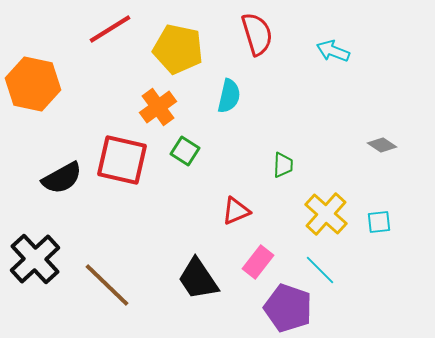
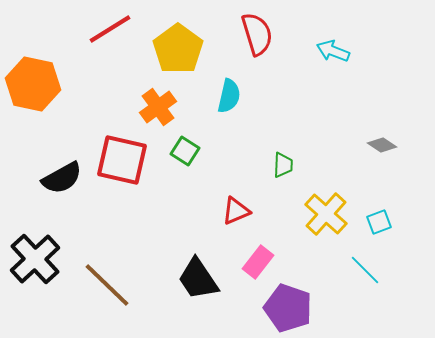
yellow pentagon: rotated 24 degrees clockwise
cyan square: rotated 15 degrees counterclockwise
cyan line: moved 45 px right
